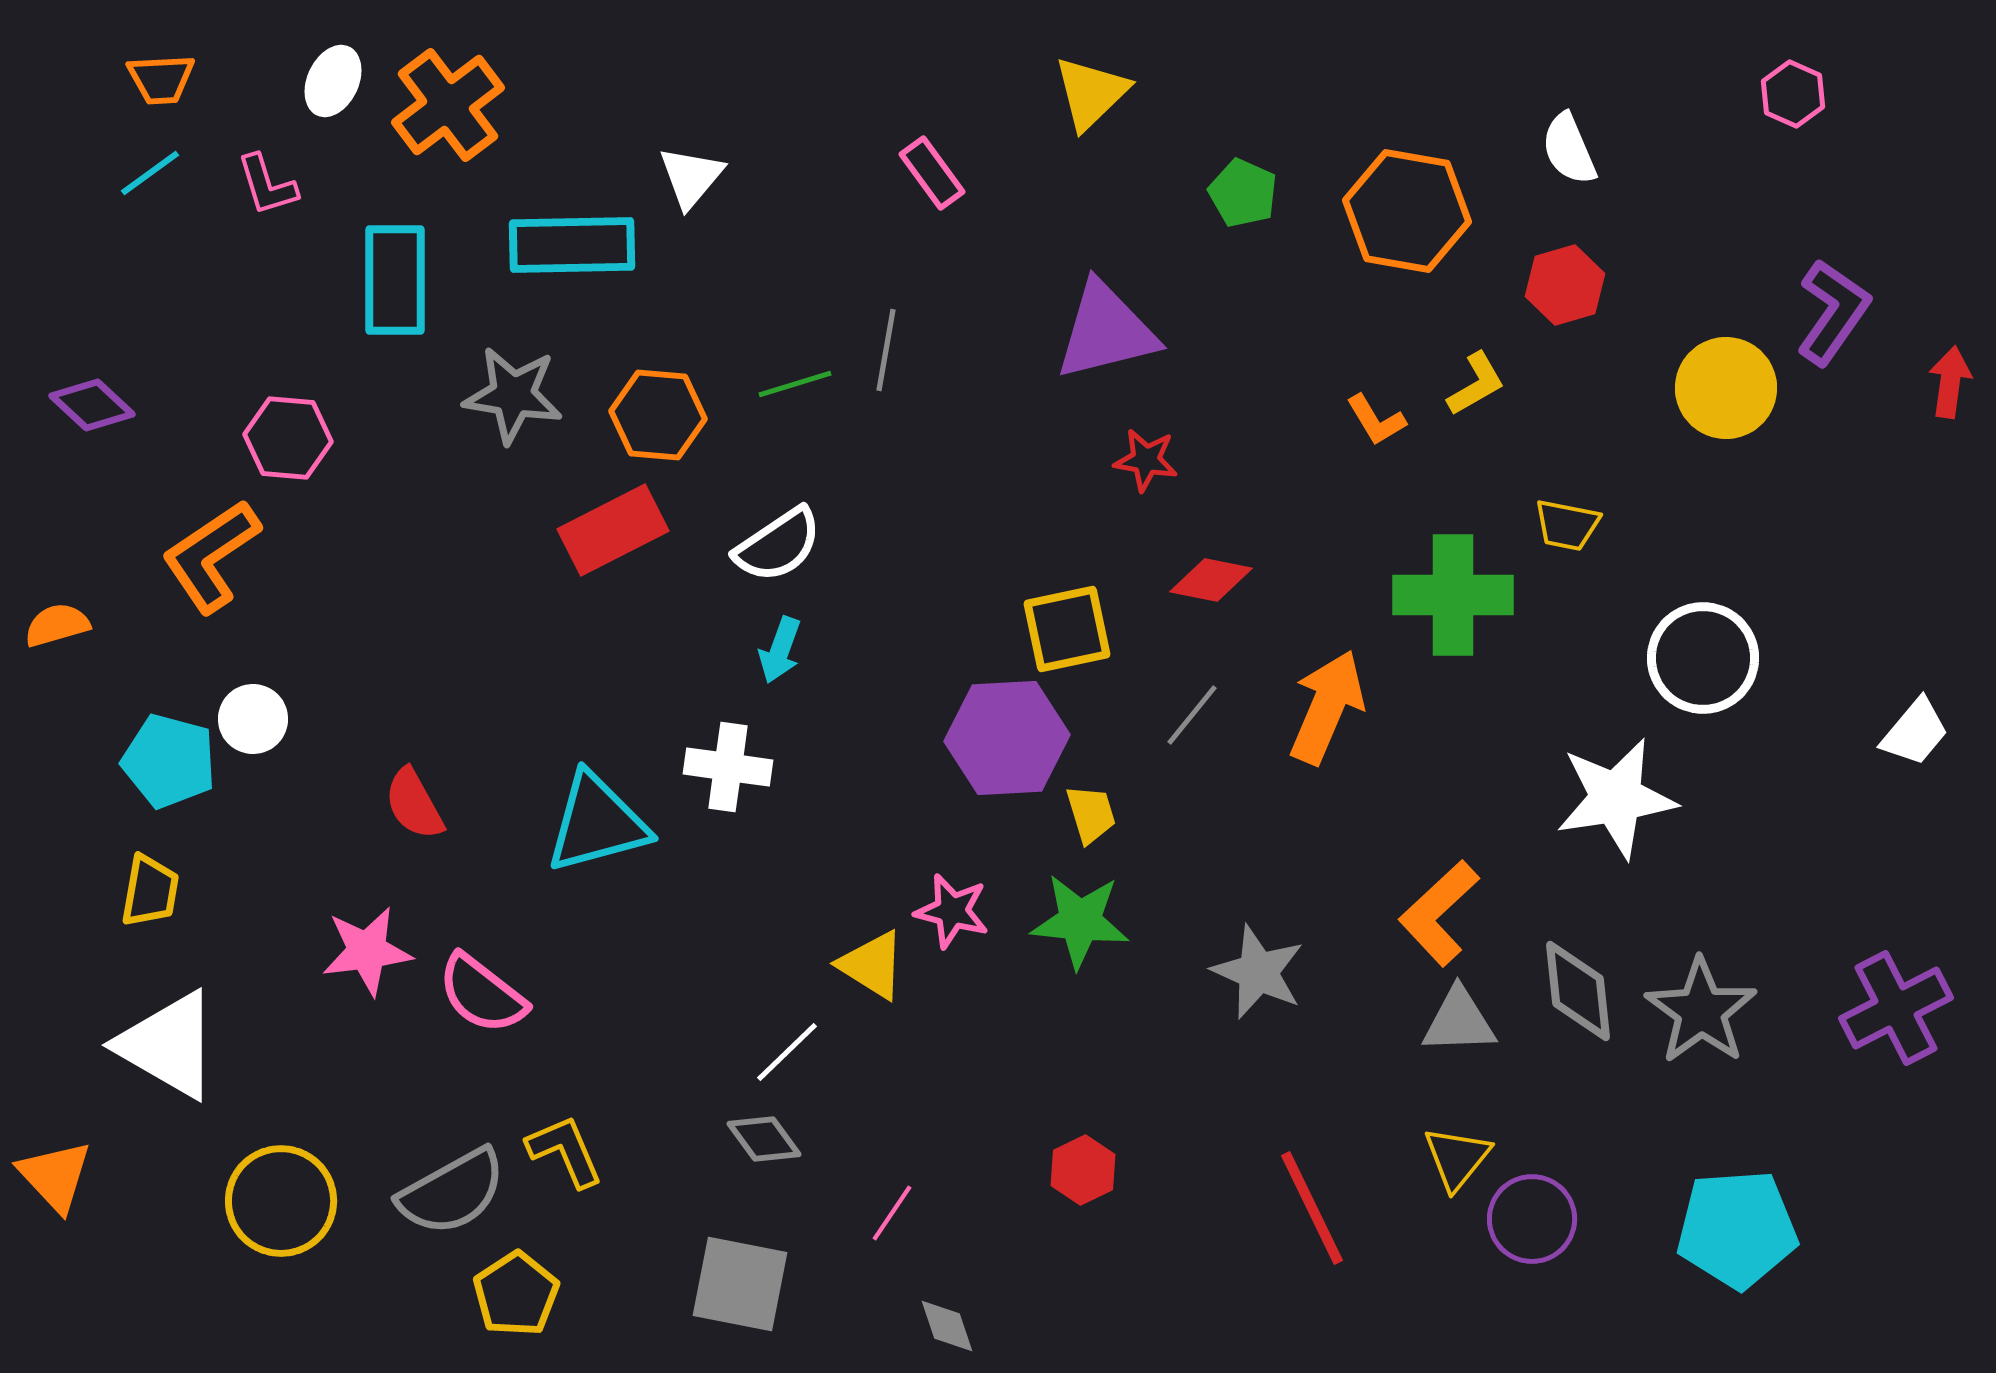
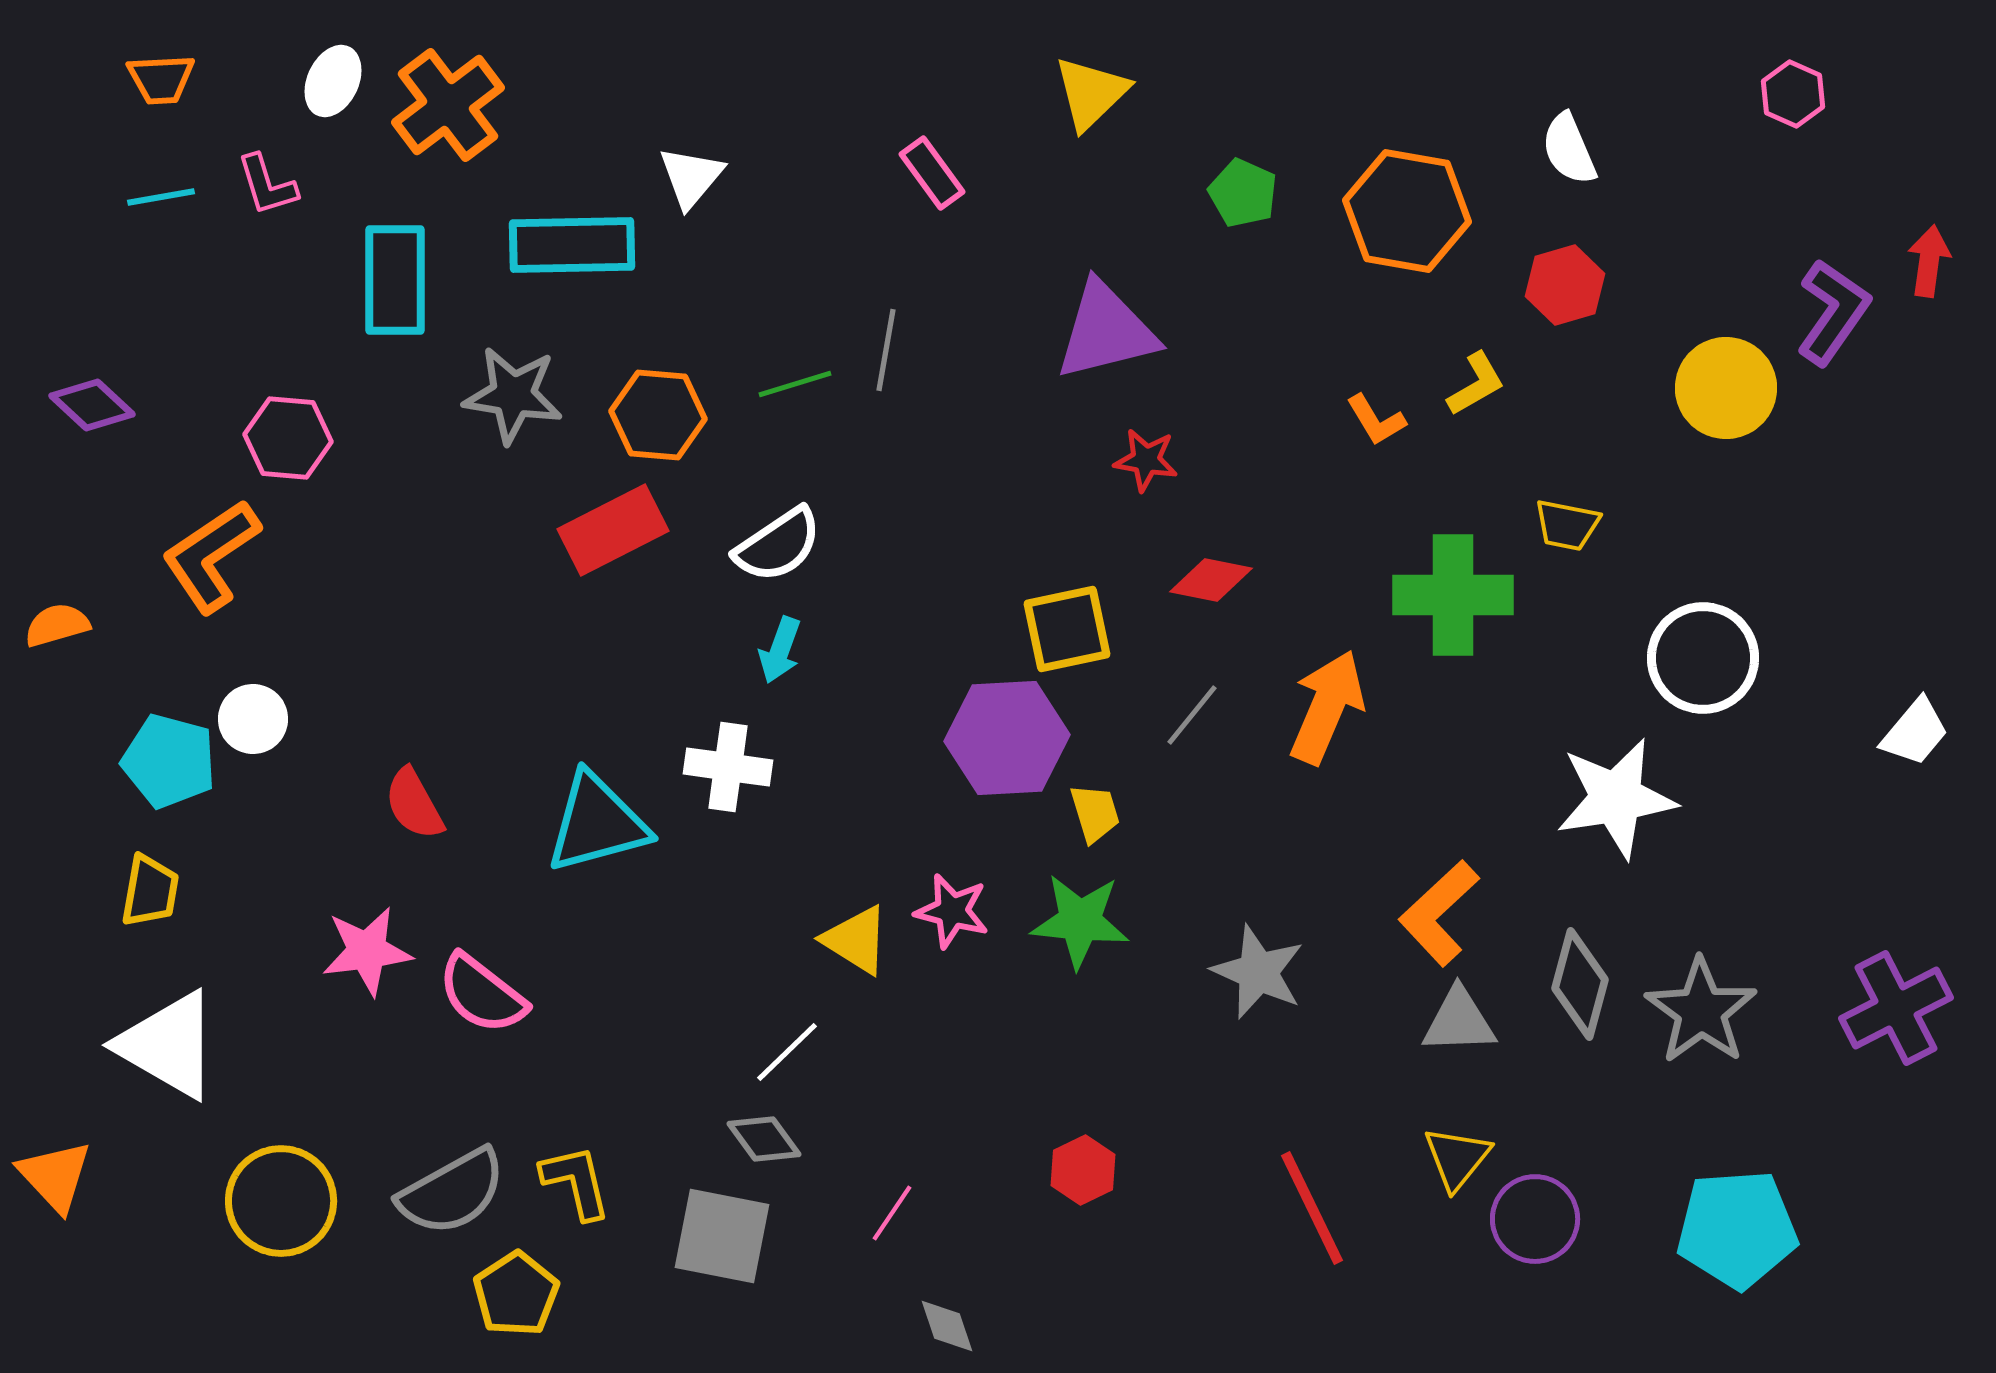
cyan line at (150, 173): moved 11 px right, 24 px down; rotated 26 degrees clockwise
red arrow at (1950, 382): moved 21 px left, 121 px up
yellow trapezoid at (1091, 814): moved 4 px right, 1 px up
yellow triangle at (872, 965): moved 16 px left, 25 px up
gray diamond at (1578, 991): moved 2 px right, 7 px up; rotated 21 degrees clockwise
yellow L-shape at (565, 1151): moved 11 px right, 31 px down; rotated 10 degrees clockwise
purple circle at (1532, 1219): moved 3 px right
gray square at (740, 1284): moved 18 px left, 48 px up
